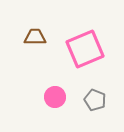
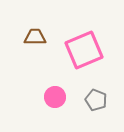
pink square: moved 1 px left, 1 px down
gray pentagon: moved 1 px right
